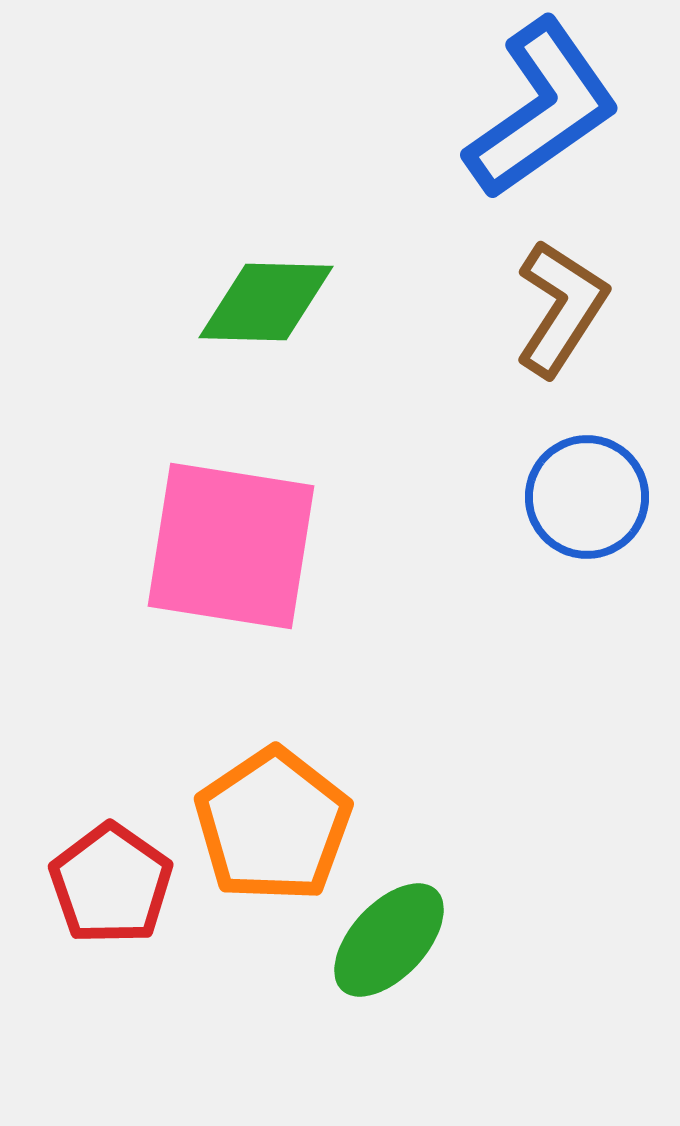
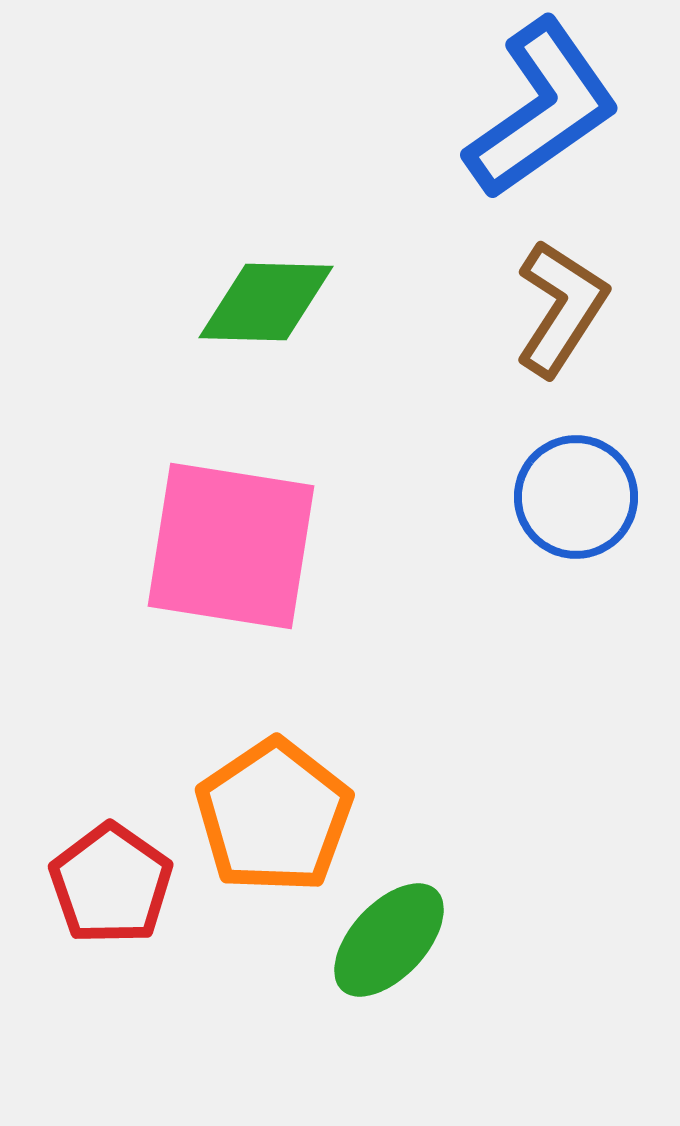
blue circle: moved 11 px left
orange pentagon: moved 1 px right, 9 px up
